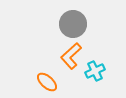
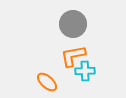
orange L-shape: moved 2 px right; rotated 32 degrees clockwise
cyan cross: moved 10 px left; rotated 24 degrees clockwise
